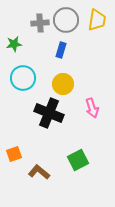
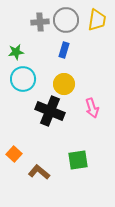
gray cross: moved 1 px up
green star: moved 2 px right, 8 px down
blue rectangle: moved 3 px right
cyan circle: moved 1 px down
yellow circle: moved 1 px right
black cross: moved 1 px right, 2 px up
orange square: rotated 28 degrees counterclockwise
green square: rotated 20 degrees clockwise
